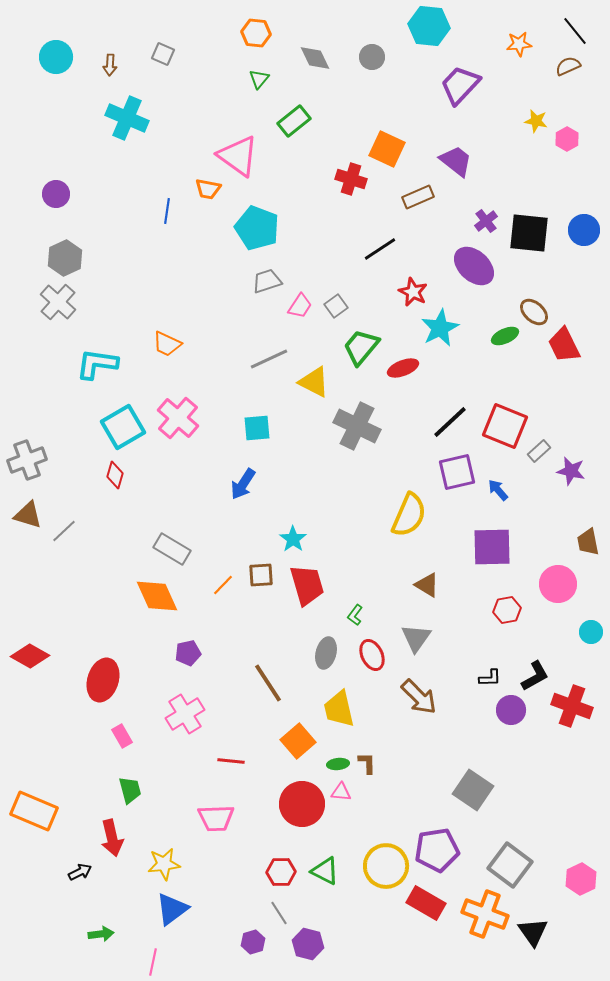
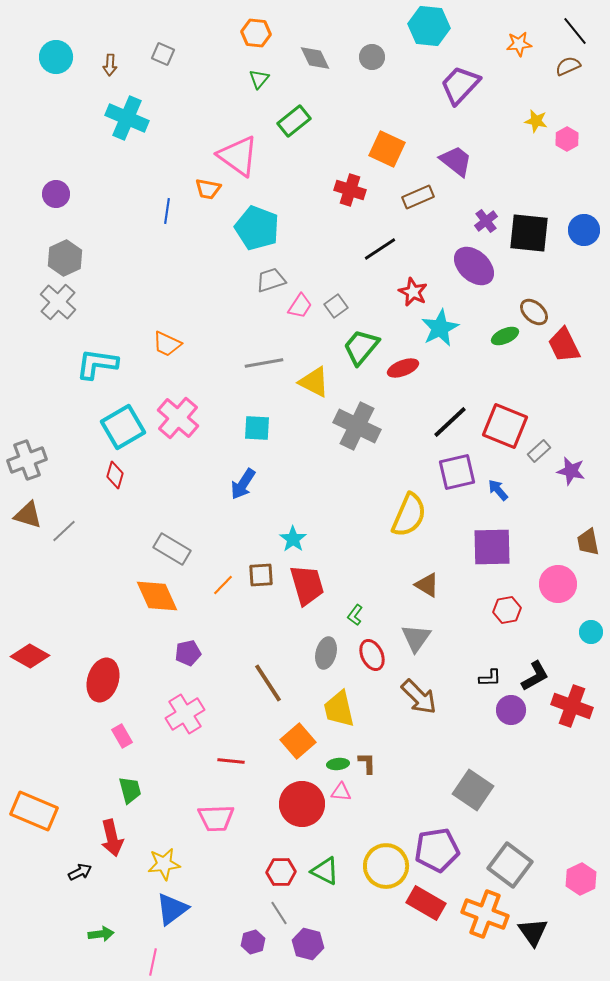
red cross at (351, 179): moved 1 px left, 11 px down
gray trapezoid at (267, 281): moved 4 px right, 1 px up
gray line at (269, 359): moved 5 px left, 4 px down; rotated 15 degrees clockwise
cyan square at (257, 428): rotated 8 degrees clockwise
